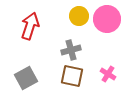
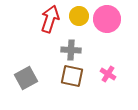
red arrow: moved 20 px right, 7 px up
gray cross: rotated 18 degrees clockwise
